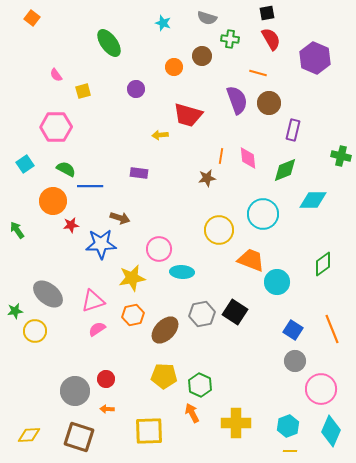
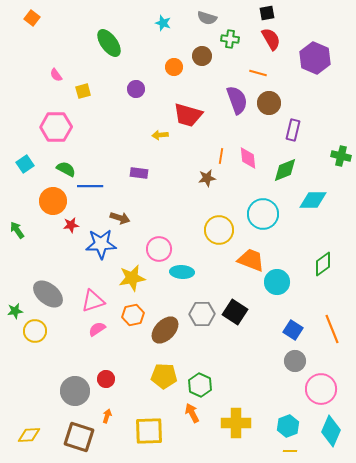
gray hexagon at (202, 314): rotated 10 degrees clockwise
orange arrow at (107, 409): moved 7 px down; rotated 104 degrees clockwise
